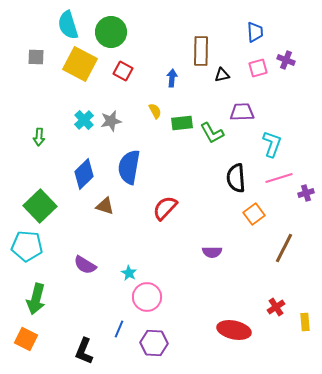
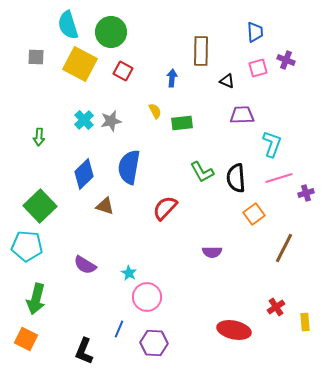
black triangle at (222, 75): moved 5 px right, 6 px down; rotated 35 degrees clockwise
purple trapezoid at (242, 112): moved 3 px down
green L-shape at (212, 133): moved 10 px left, 39 px down
